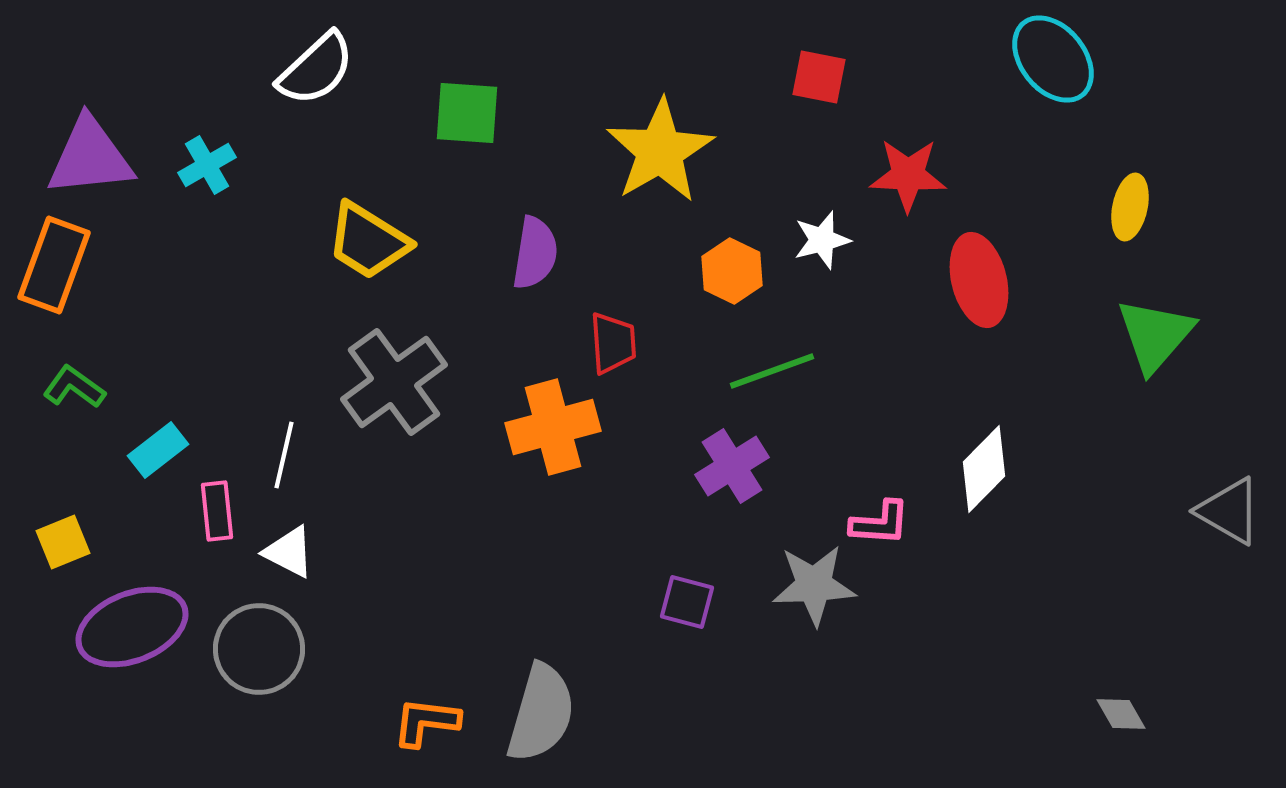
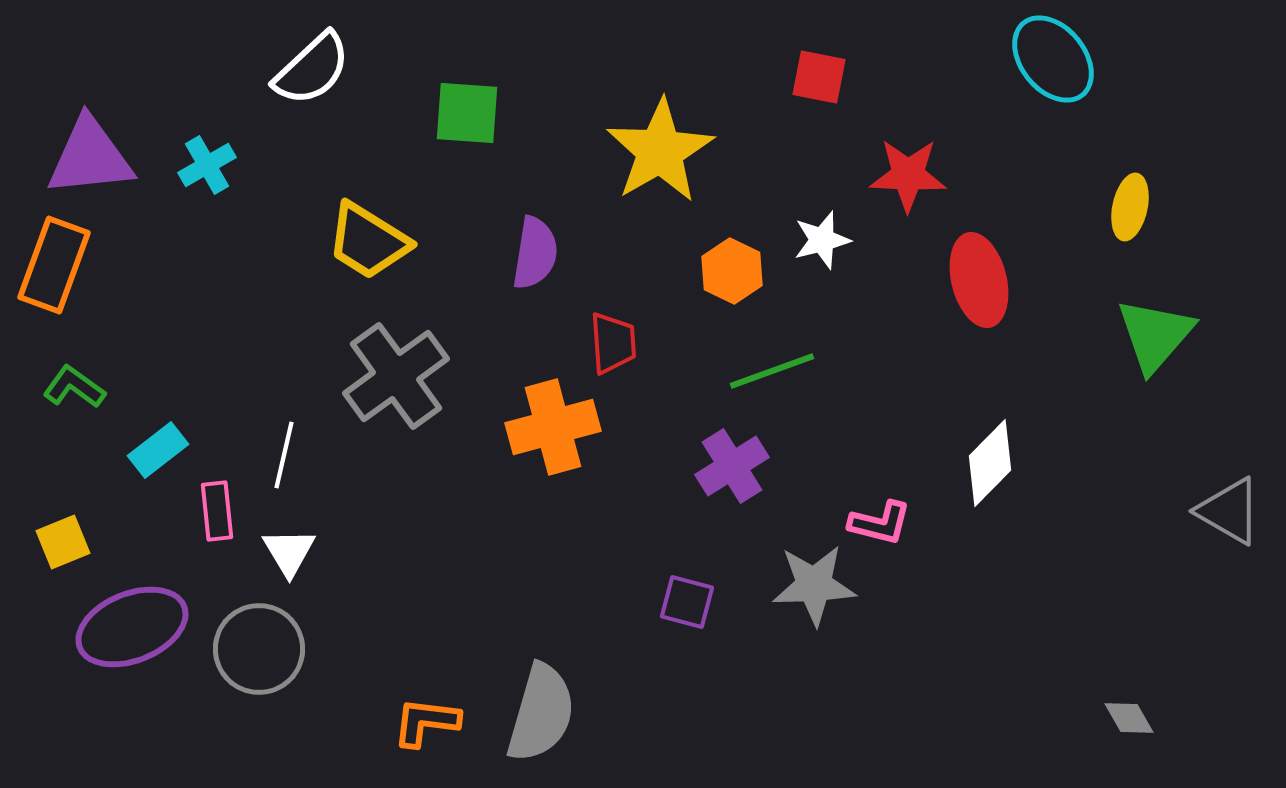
white semicircle: moved 4 px left
gray cross: moved 2 px right, 6 px up
white diamond: moved 6 px right, 6 px up
pink L-shape: rotated 10 degrees clockwise
white triangle: rotated 32 degrees clockwise
gray diamond: moved 8 px right, 4 px down
